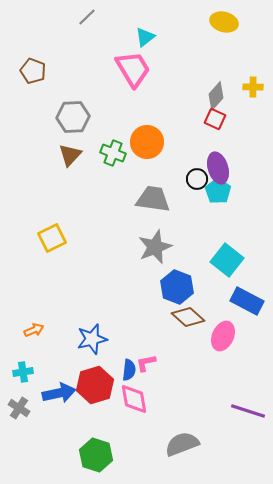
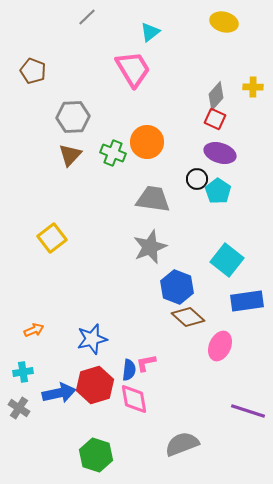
cyan triangle: moved 5 px right, 5 px up
purple ellipse: moved 2 px right, 15 px up; rotated 56 degrees counterclockwise
yellow square: rotated 12 degrees counterclockwise
gray star: moved 5 px left
blue rectangle: rotated 36 degrees counterclockwise
pink ellipse: moved 3 px left, 10 px down
